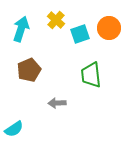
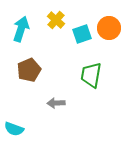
cyan square: moved 2 px right
green trapezoid: rotated 16 degrees clockwise
gray arrow: moved 1 px left
cyan semicircle: rotated 54 degrees clockwise
